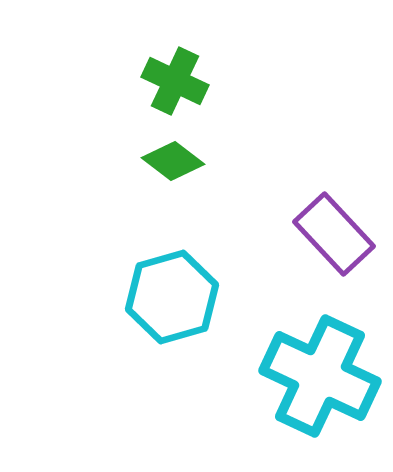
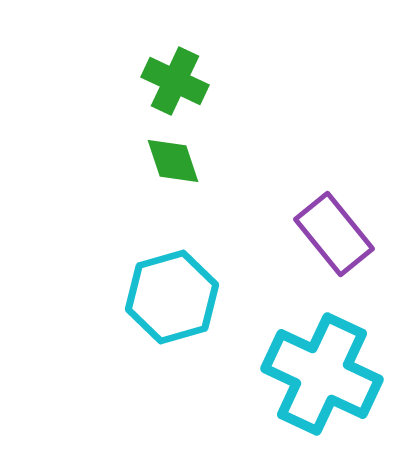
green diamond: rotated 34 degrees clockwise
purple rectangle: rotated 4 degrees clockwise
cyan cross: moved 2 px right, 2 px up
